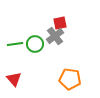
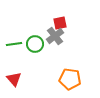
green line: moved 1 px left
